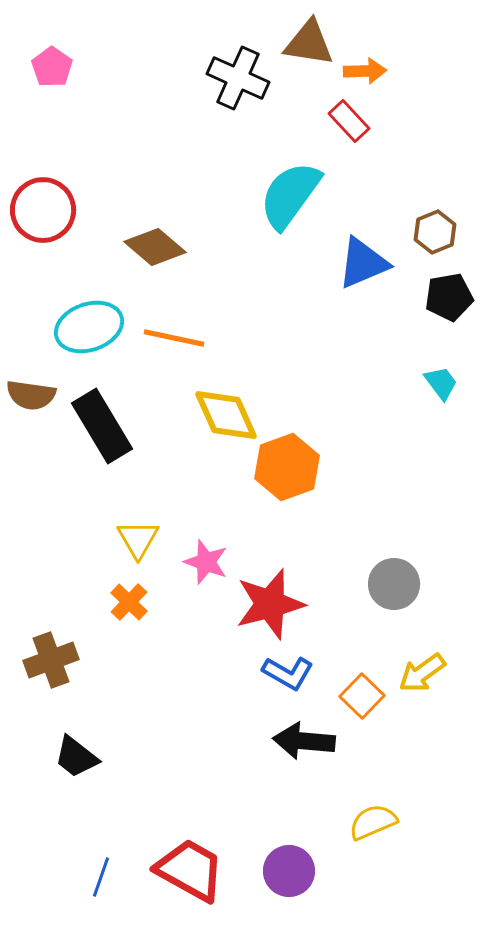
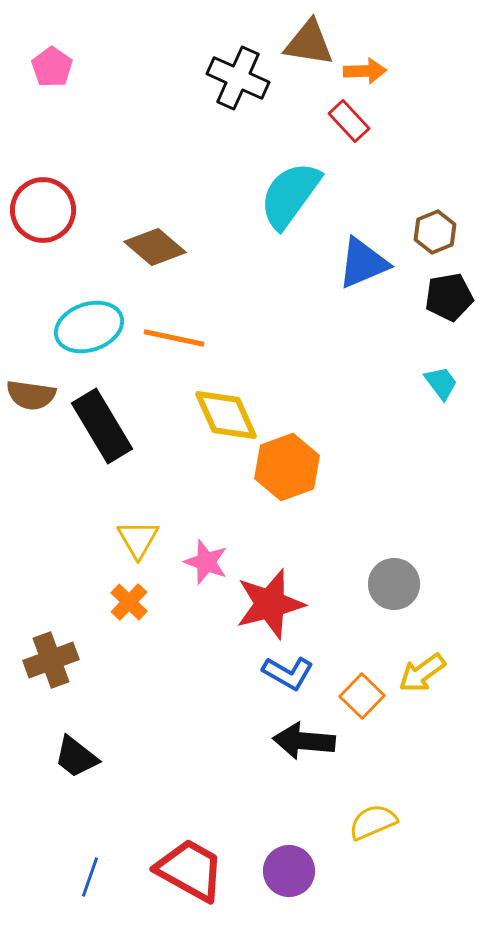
blue line: moved 11 px left
